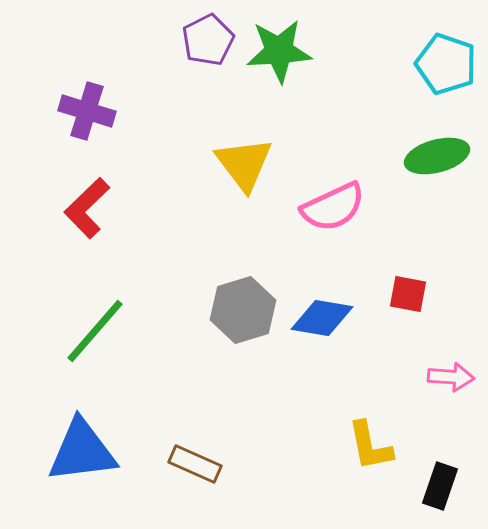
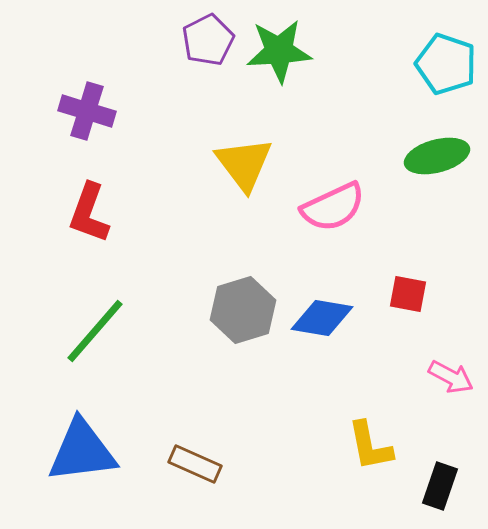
red L-shape: moved 2 px right, 5 px down; rotated 26 degrees counterclockwise
pink arrow: rotated 24 degrees clockwise
